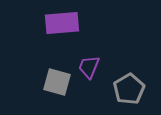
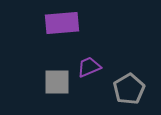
purple trapezoid: rotated 45 degrees clockwise
gray square: rotated 16 degrees counterclockwise
